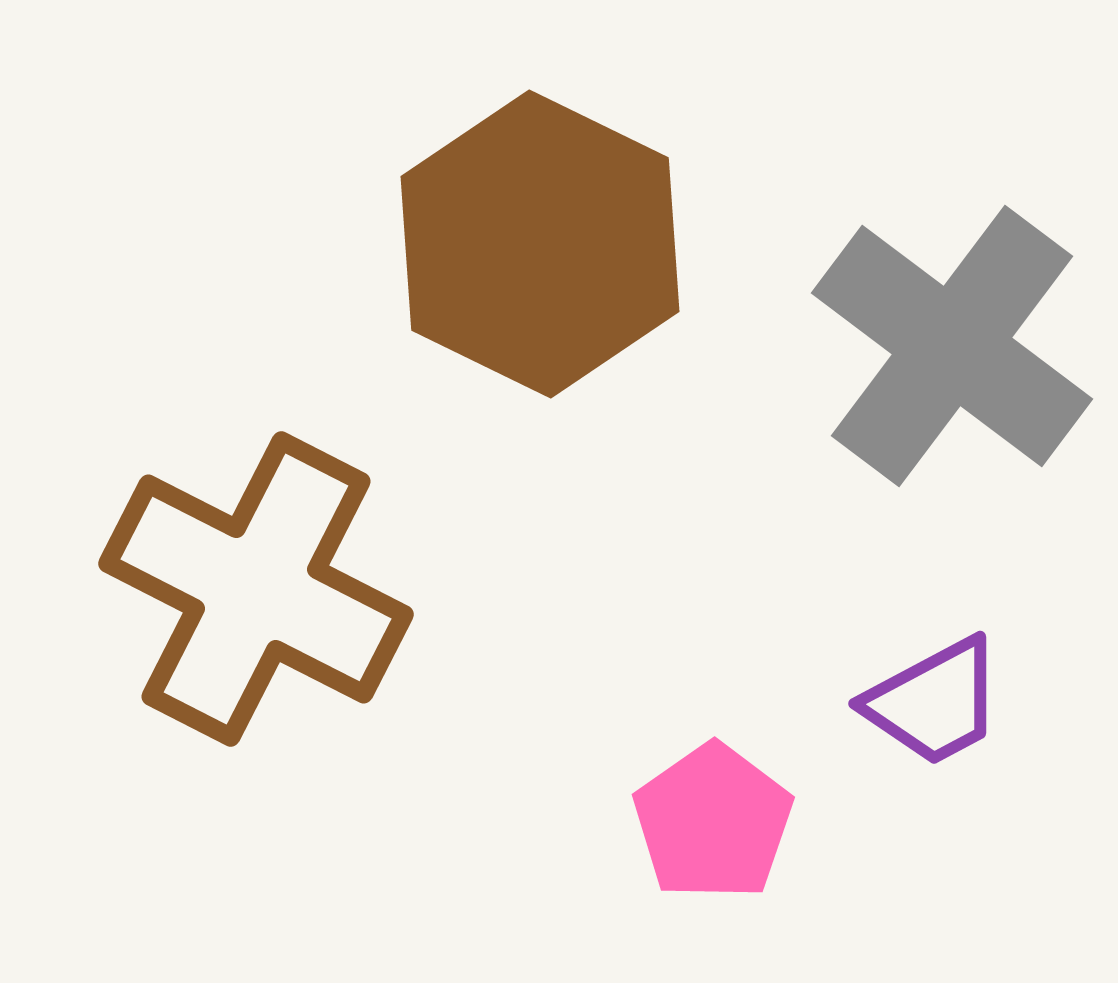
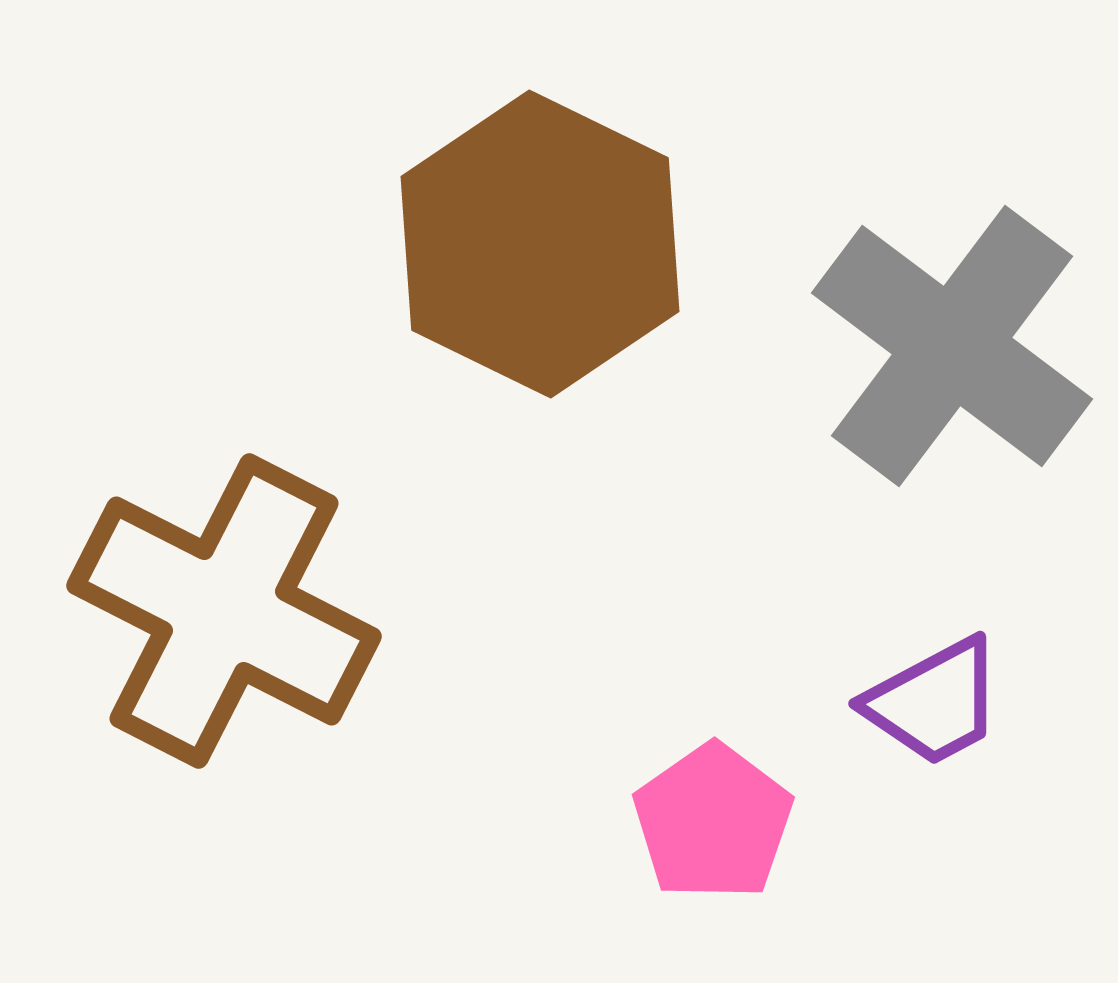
brown cross: moved 32 px left, 22 px down
